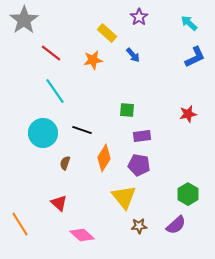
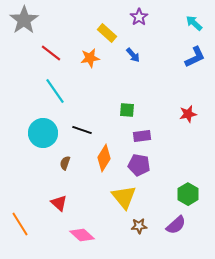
cyan arrow: moved 5 px right
orange star: moved 3 px left, 2 px up
